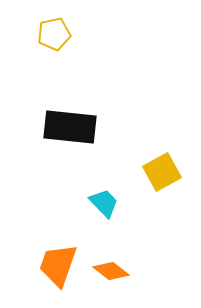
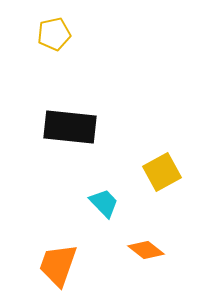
orange diamond: moved 35 px right, 21 px up
